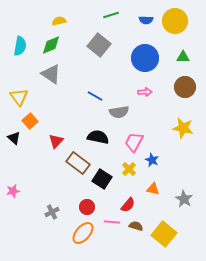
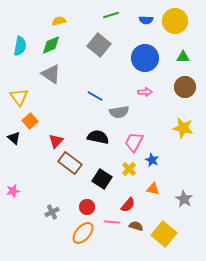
brown rectangle: moved 8 px left
